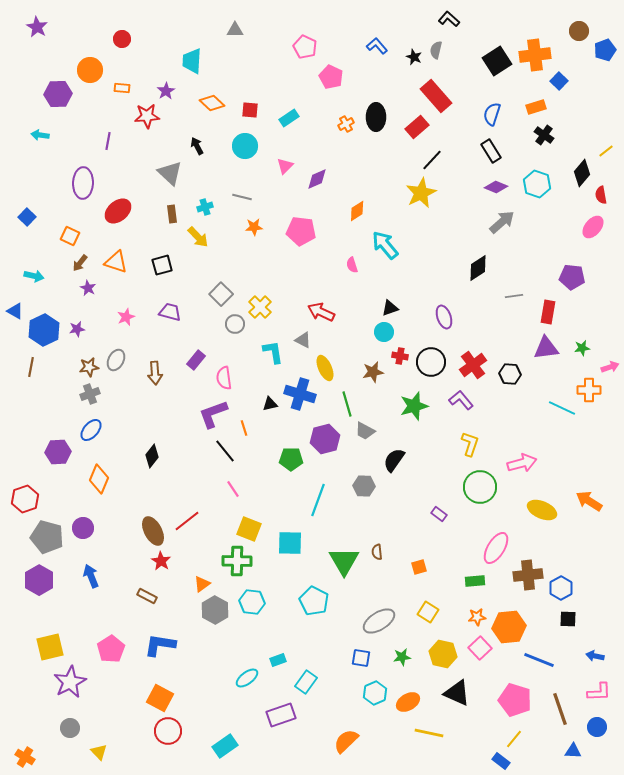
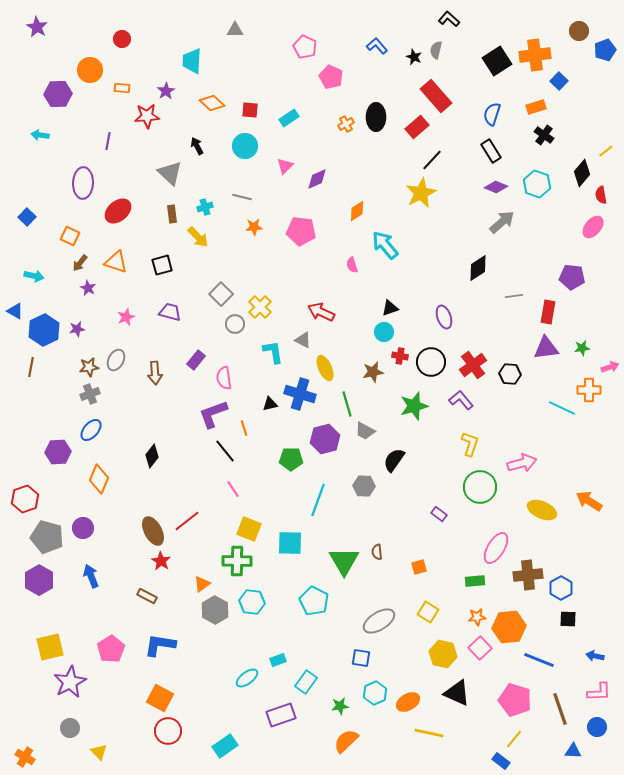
green star at (402, 657): moved 62 px left, 49 px down
